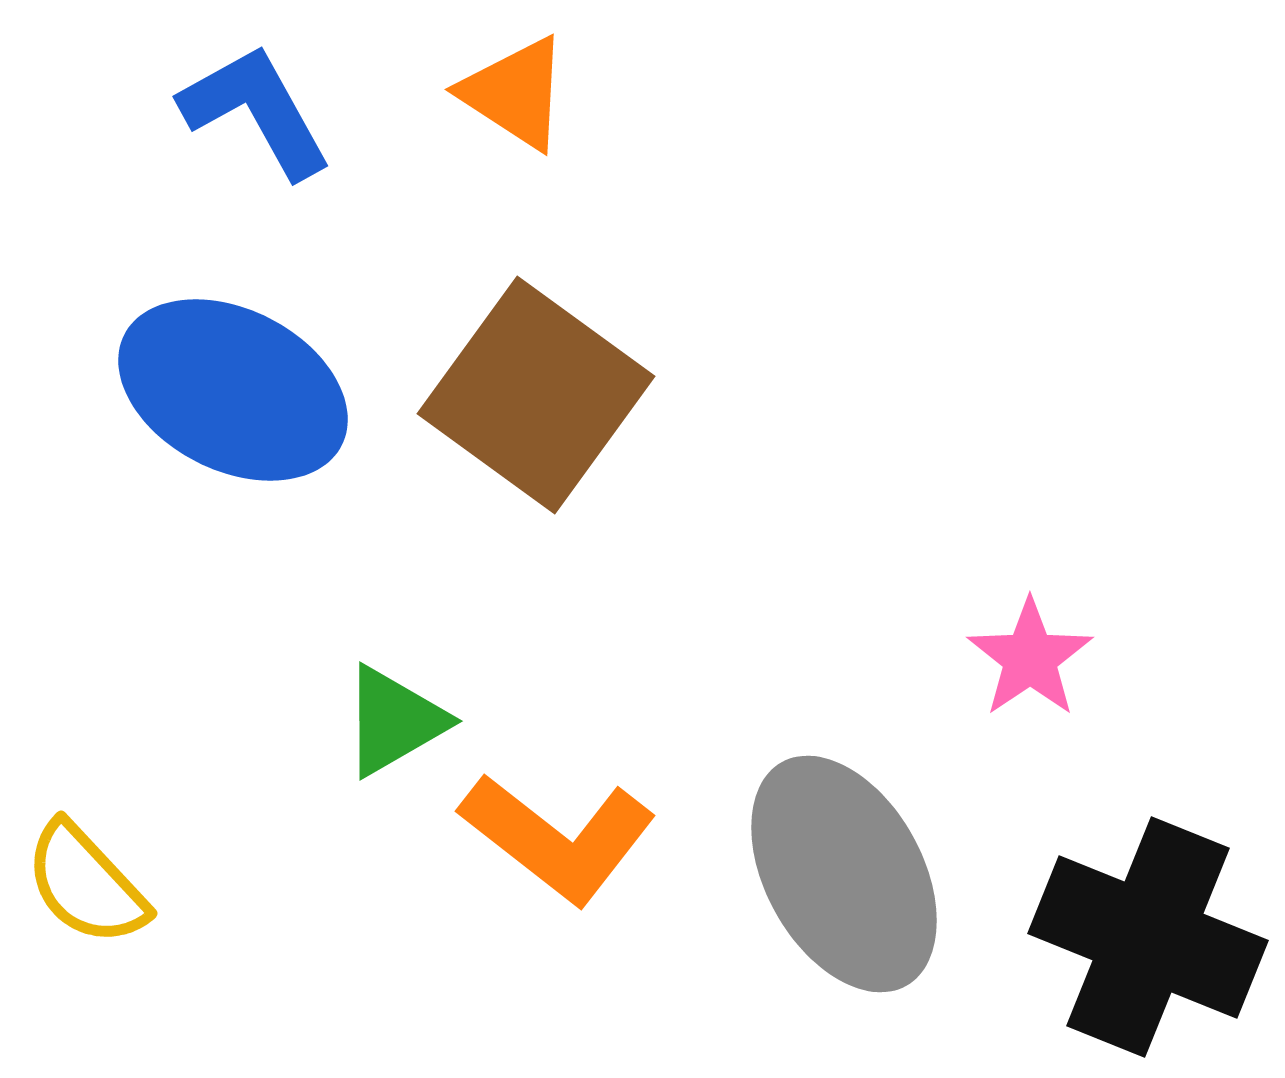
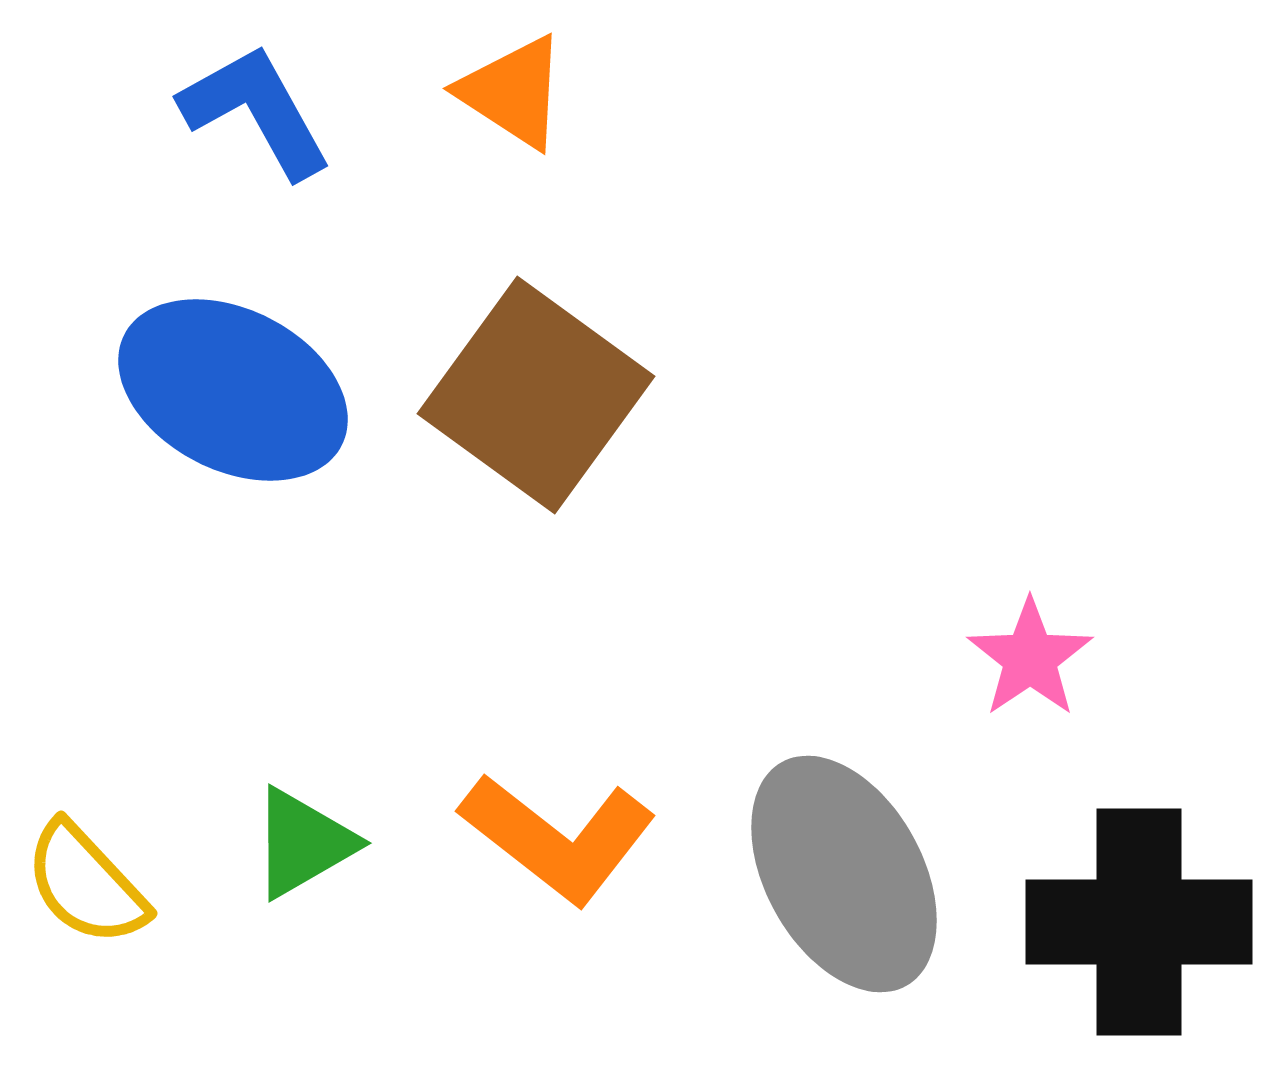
orange triangle: moved 2 px left, 1 px up
green triangle: moved 91 px left, 122 px down
black cross: moved 9 px left, 15 px up; rotated 22 degrees counterclockwise
